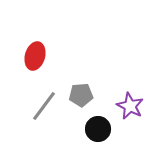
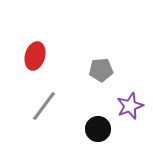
gray pentagon: moved 20 px right, 25 px up
purple star: rotated 24 degrees clockwise
